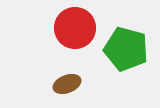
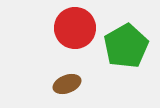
green pentagon: moved 3 px up; rotated 27 degrees clockwise
